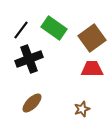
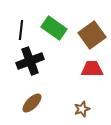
black line: rotated 30 degrees counterclockwise
brown square: moved 3 px up
black cross: moved 1 px right, 2 px down
